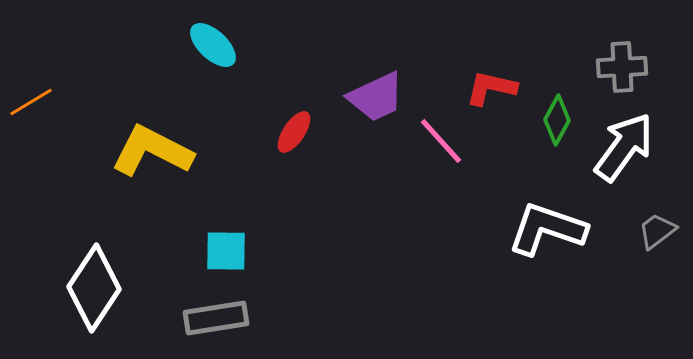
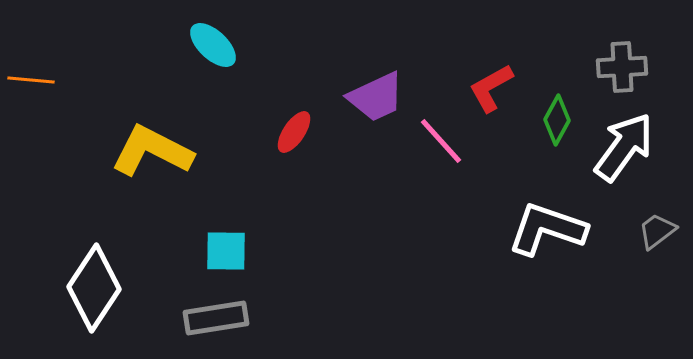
red L-shape: rotated 42 degrees counterclockwise
orange line: moved 22 px up; rotated 36 degrees clockwise
